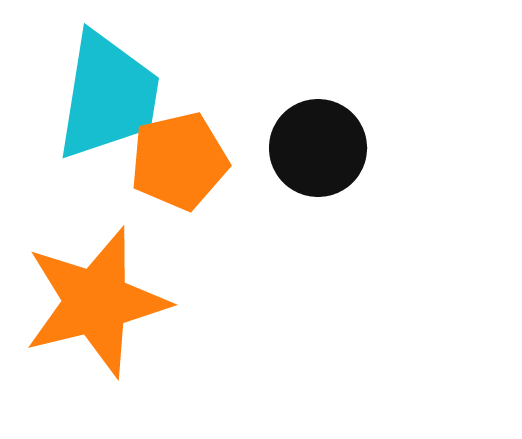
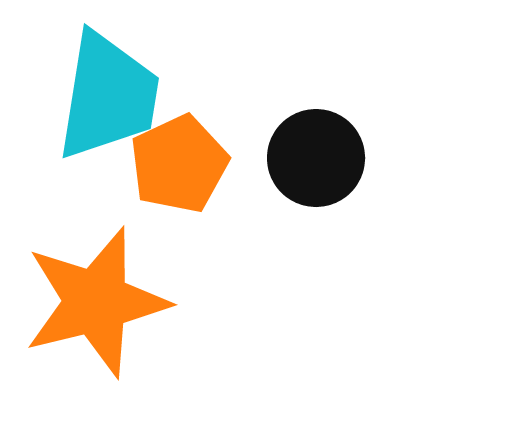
black circle: moved 2 px left, 10 px down
orange pentagon: moved 3 px down; rotated 12 degrees counterclockwise
